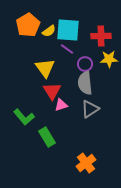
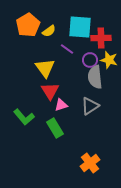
cyan square: moved 12 px right, 3 px up
red cross: moved 2 px down
yellow star: moved 1 px down; rotated 18 degrees clockwise
purple circle: moved 5 px right, 4 px up
gray semicircle: moved 10 px right, 6 px up
red triangle: moved 2 px left
gray triangle: moved 3 px up
green rectangle: moved 8 px right, 9 px up
orange cross: moved 4 px right
